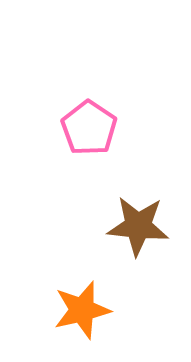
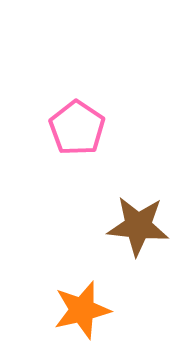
pink pentagon: moved 12 px left
